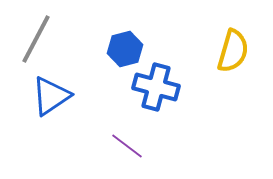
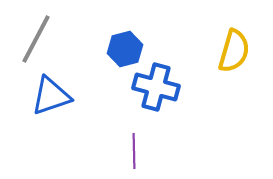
yellow semicircle: moved 1 px right
blue triangle: rotated 15 degrees clockwise
purple line: moved 7 px right, 5 px down; rotated 52 degrees clockwise
